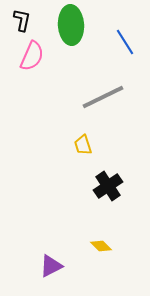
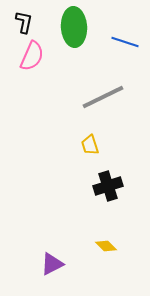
black L-shape: moved 2 px right, 2 px down
green ellipse: moved 3 px right, 2 px down
blue line: rotated 40 degrees counterclockwise
yellow trapezoid: moved 7 px right
black cross: rotated 16 degrees clockwise
yellow diamond: moved 5 px right
purple triangle: moved 1 px right, 2 px up
